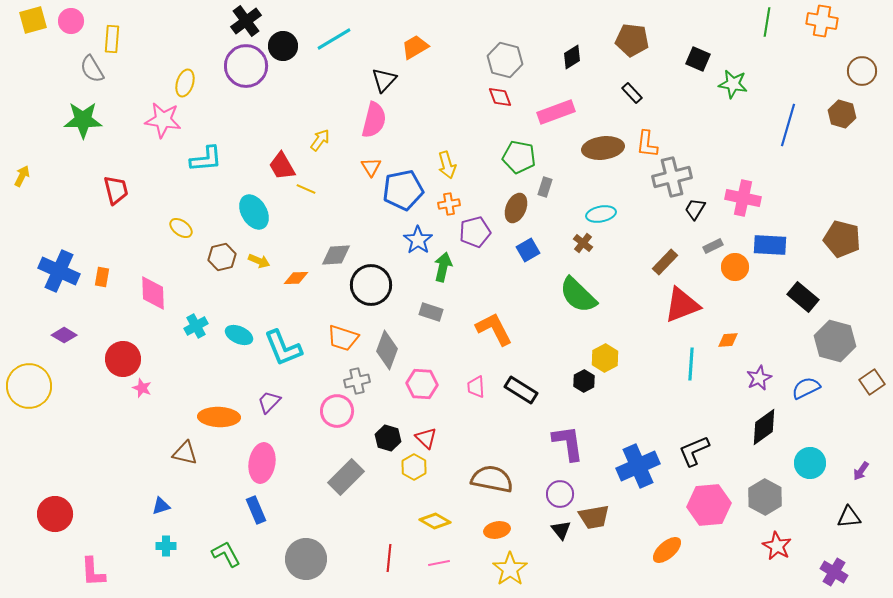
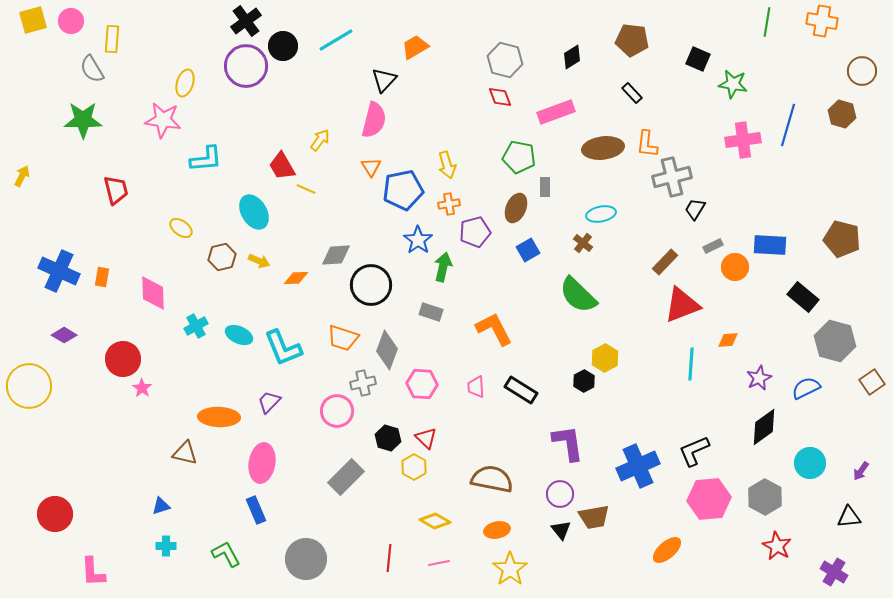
cyan line at (334, 39): moved 2 px right, 1 px down
gray rectangle at (545, 187): rotated 18 degrees counterclockwise
pink cross at (743, 198): moved 58 px up; rotated 20 degrees counterclockwise
gray cross at (357, 381): moved 6 px right, 2 px down
pink star at (142, 388): rotated 12 degrees clockwise
pink hexagon at (709, 505): moved 6 px up
